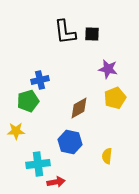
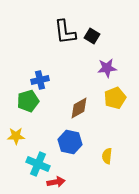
black square: moved 2 px down; rotated 28 degrees clockwise
purple star: moved 1 px left, 1 px up; rotated 18 degrees counterclockwise
yellow star: moved 5 px down
cyan cross: rotated 30 degrees clockwise
